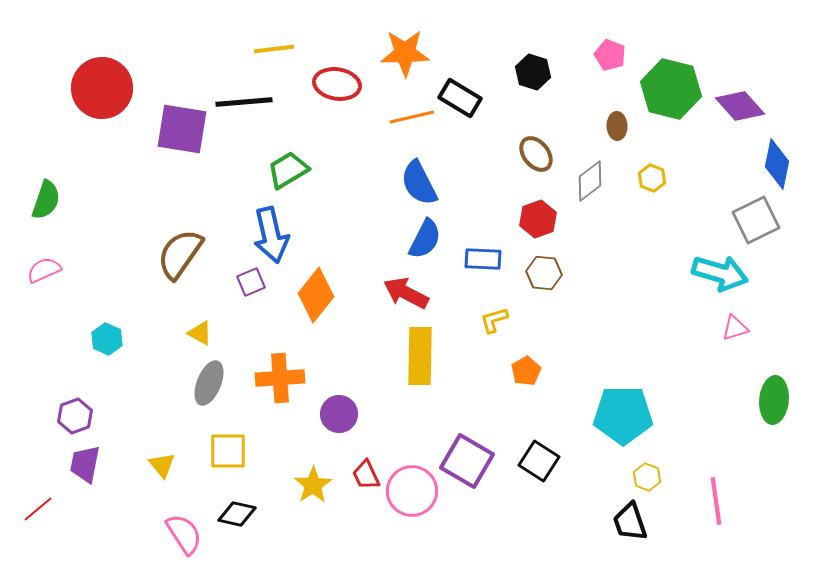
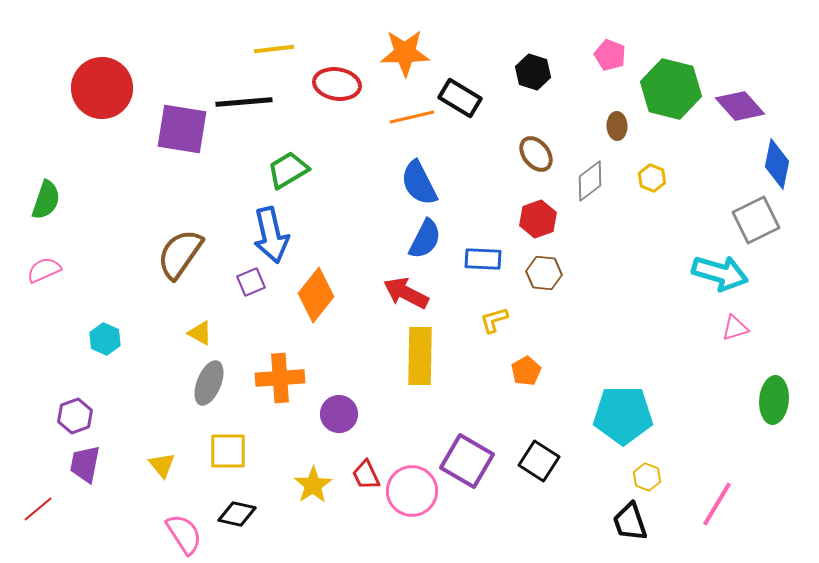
cyan hexagon at (107, 339): moved 2 px left
pink line at (716, 501): moved 1 px right, 3 px down; rotated 39 degrees clockwise
